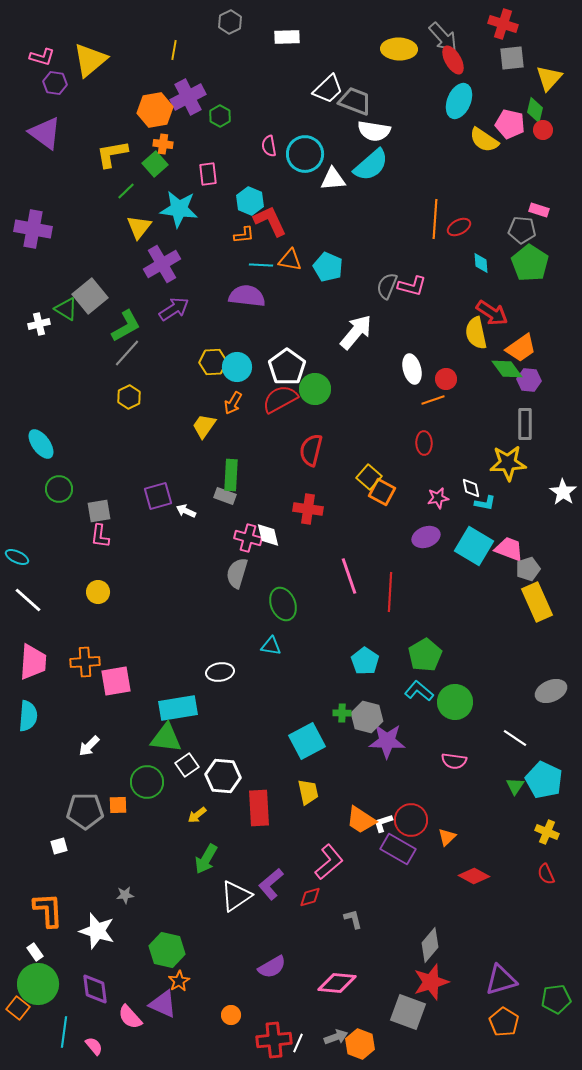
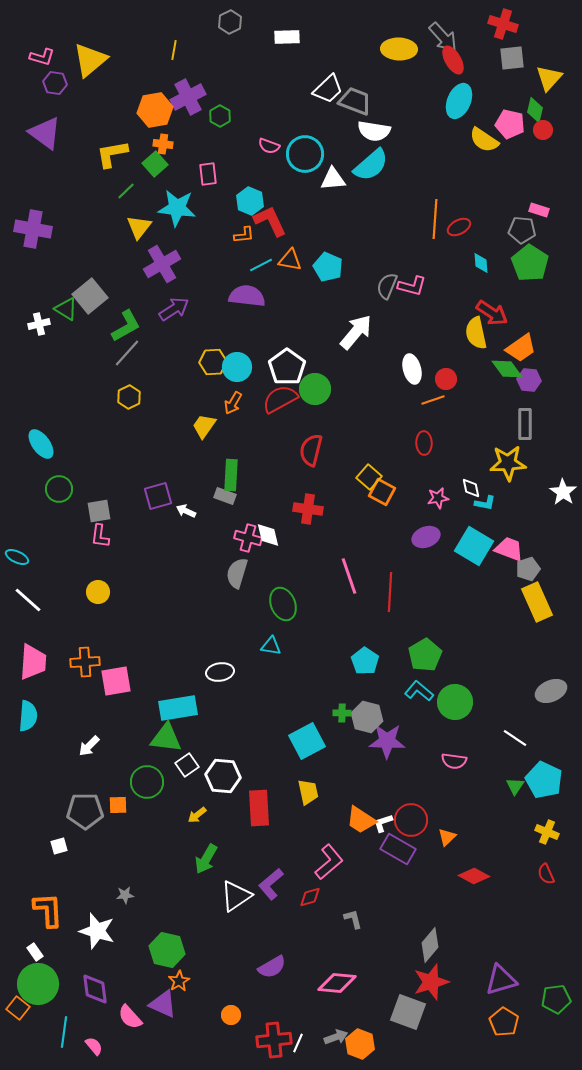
pink semicircle at (269, 146): rotated 60 degrees counterclockwise
cyan star at (179, 209): moved 2 px left, 1 px up
cyan line at (261, 265): rotated 30 degrees counterclockwise
